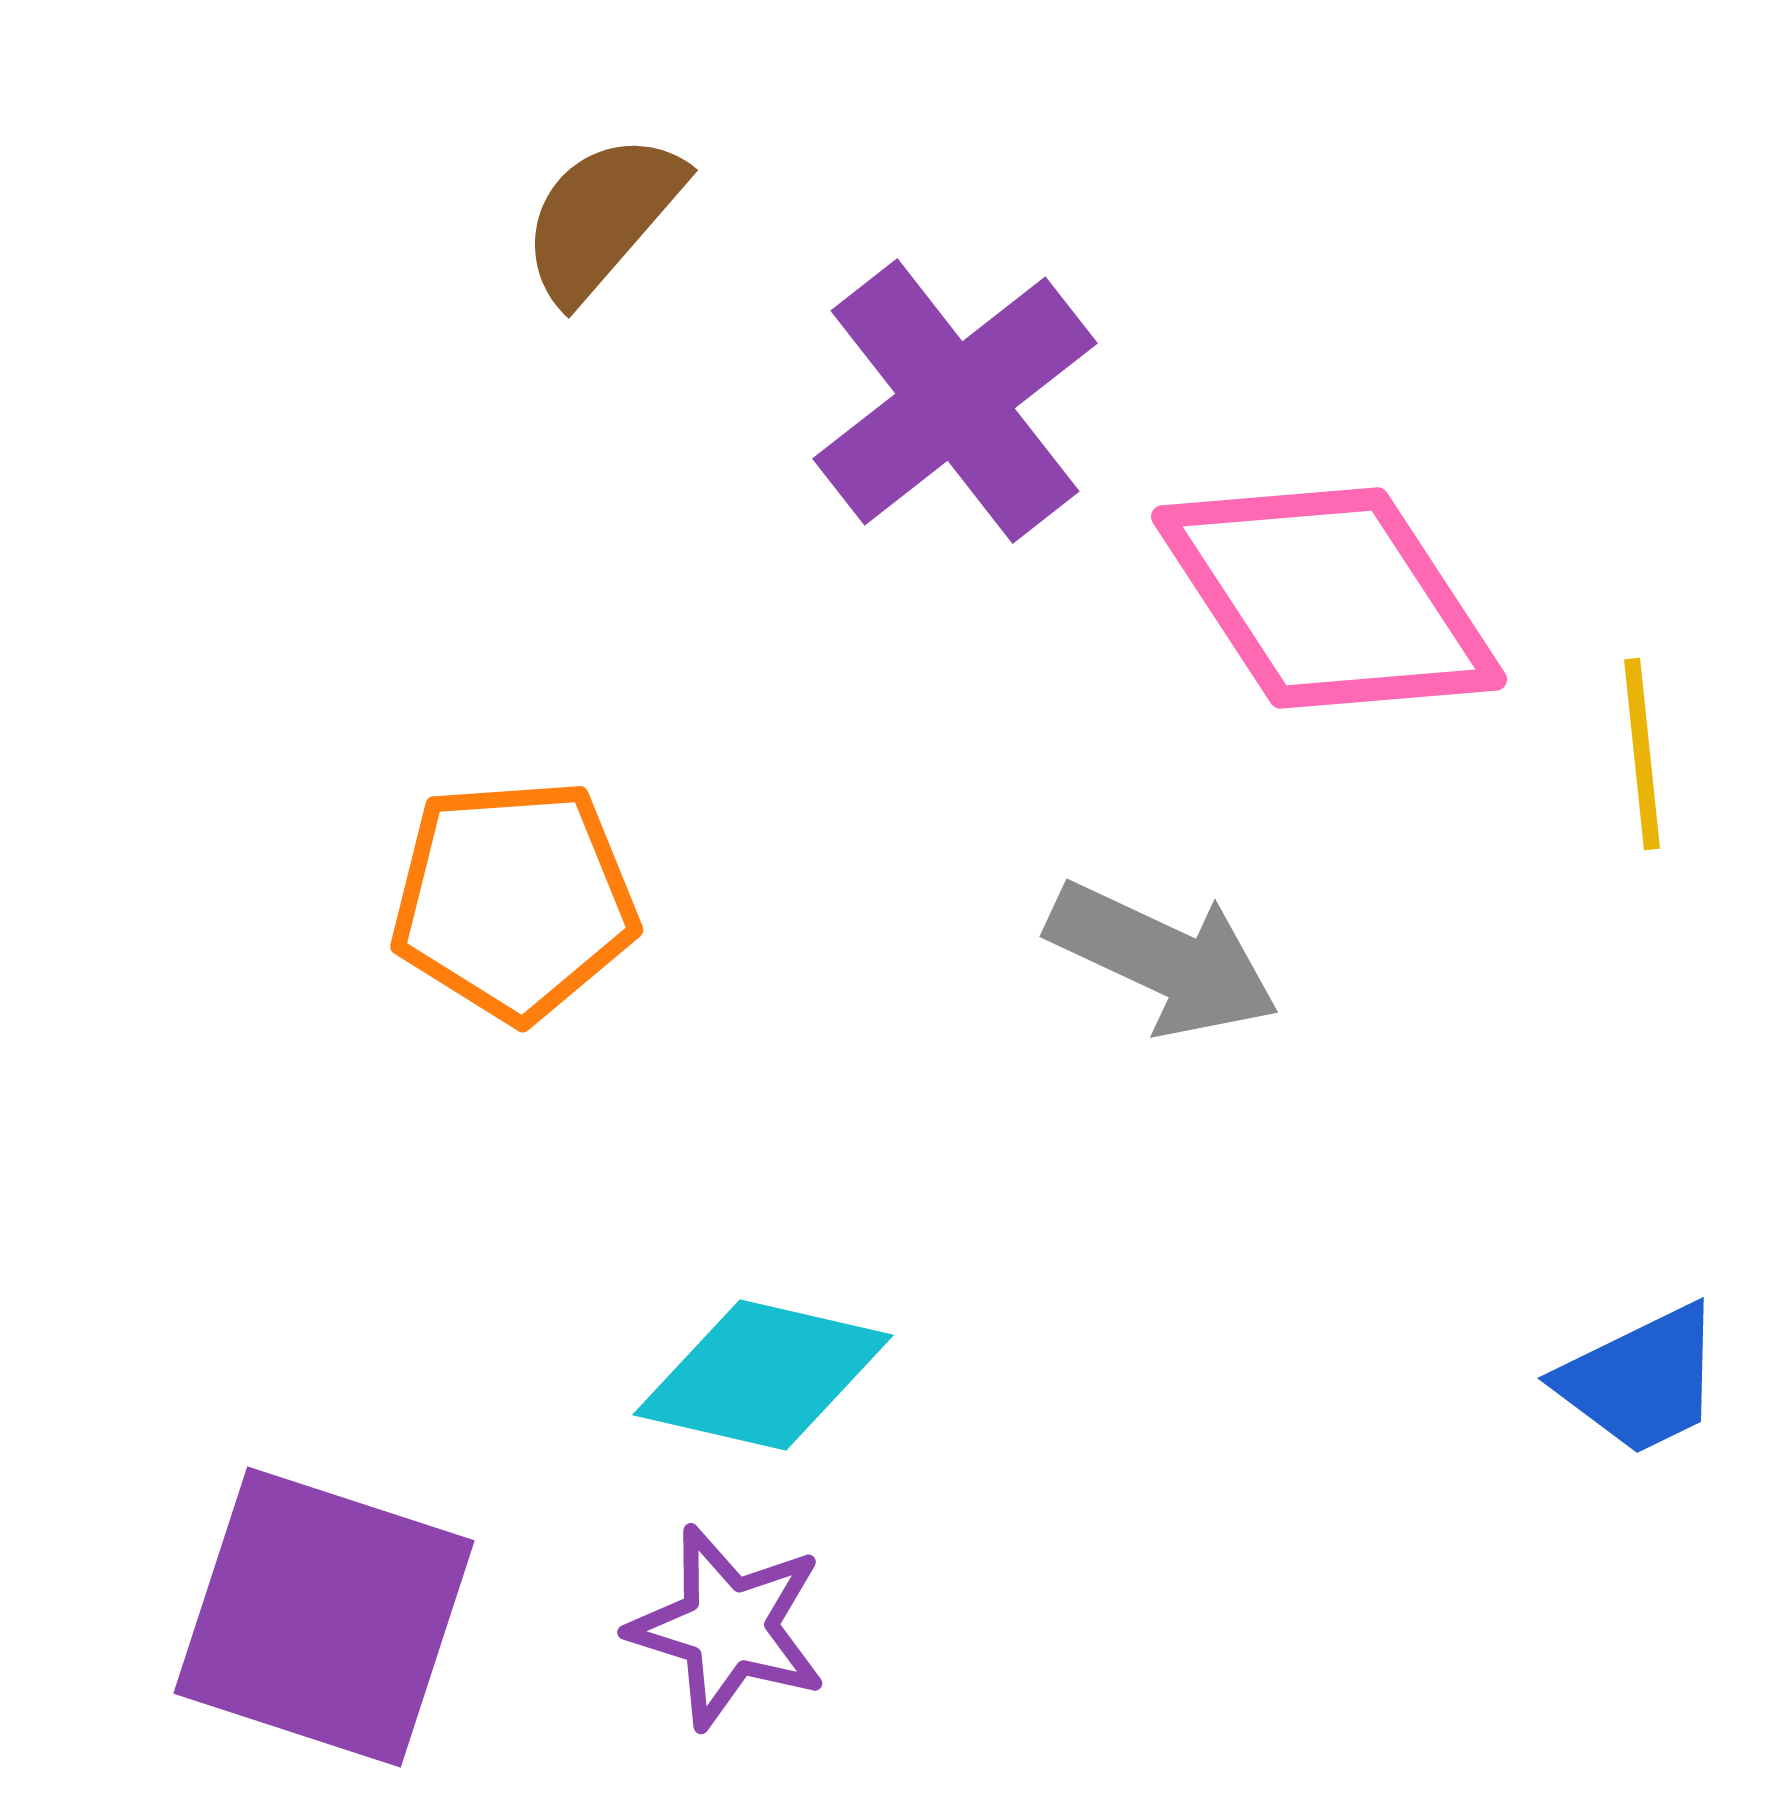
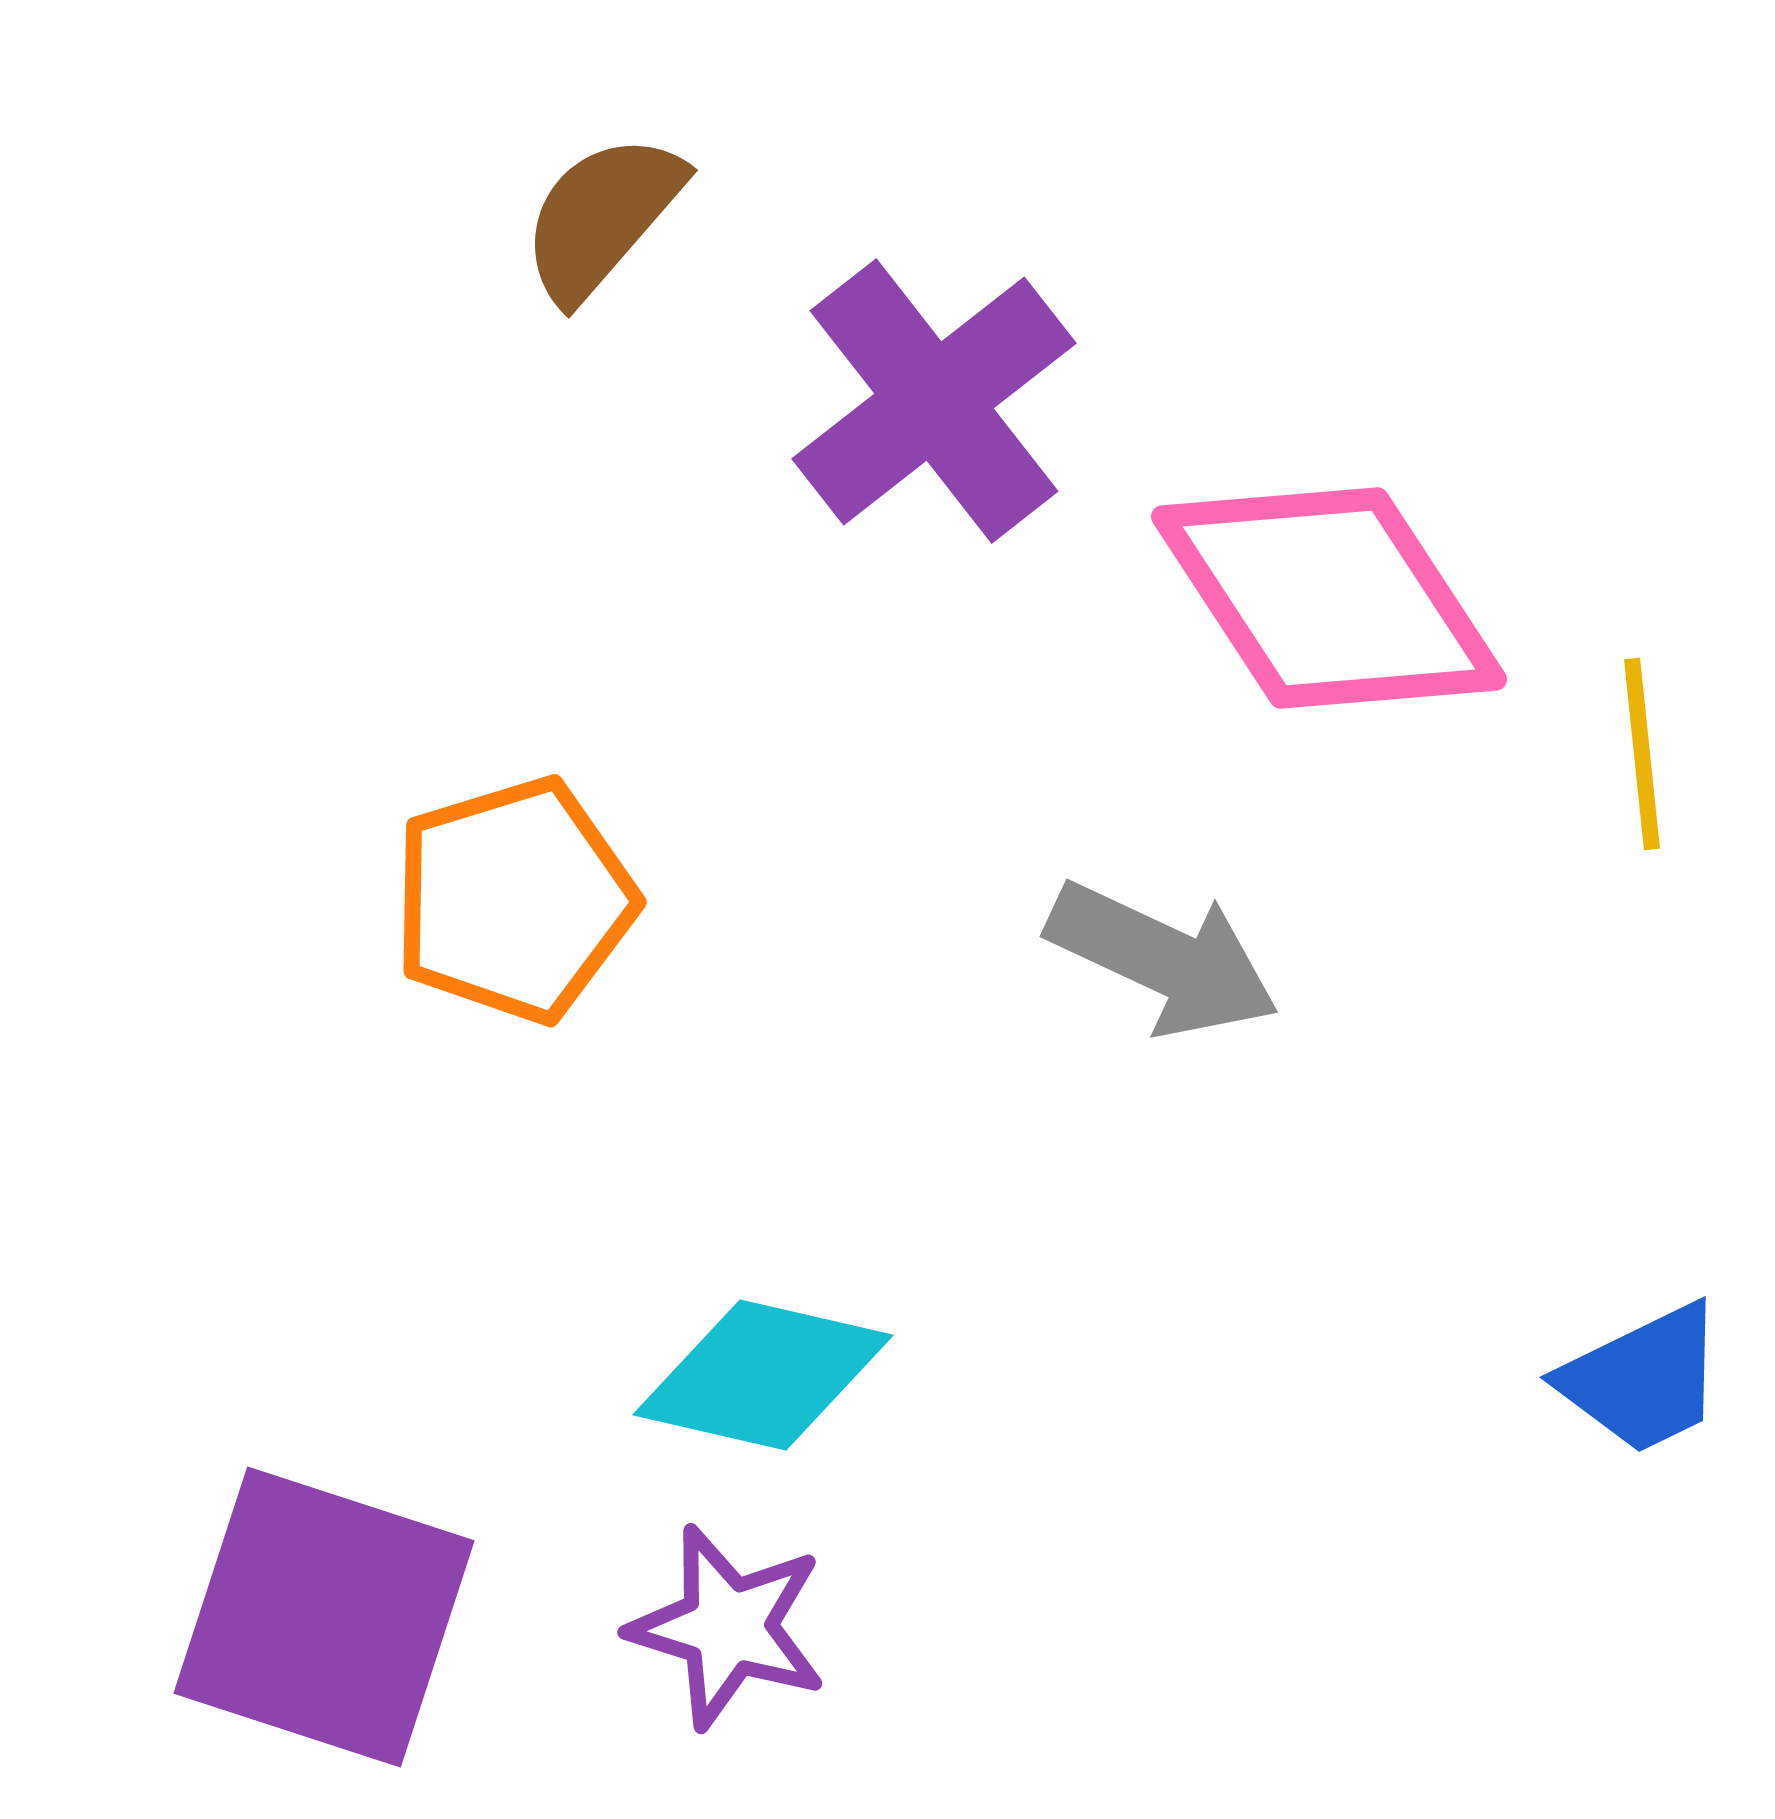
purple cross: moved 21 px left
orange pentagon: rotated 13 degrees counterclockwise
blue trapezoid: moved 2 px right, 1 px up
